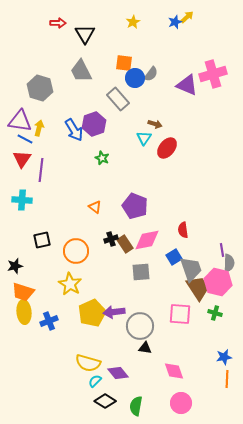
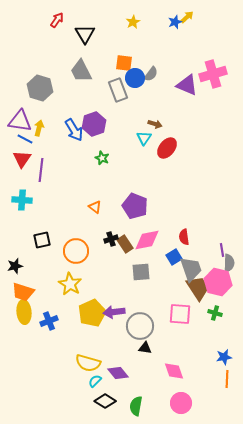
red arrow at (58, 23): moved 1 px left, 3 px up; rotated 56 degrees counterclockwise
gray rectangle at (118, 99): moved 9 px up; rotated 20 degrees clockwise
red semicircle at (183, 230): moved 1 px right, 7 px down
